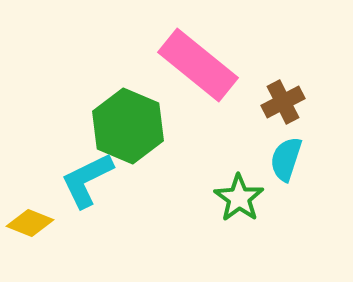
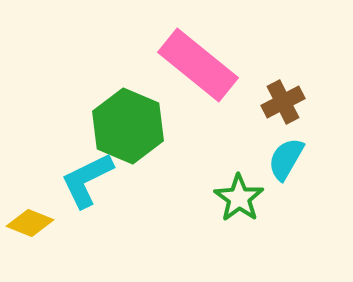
cyan semicircle: rotated 12 degrees clockwise
